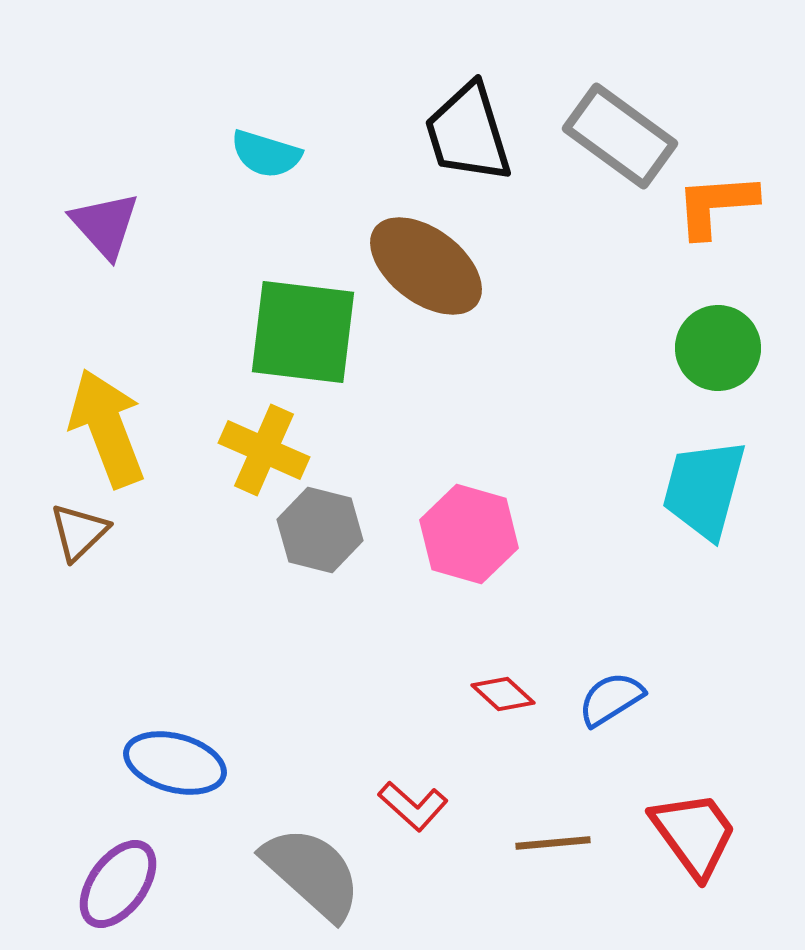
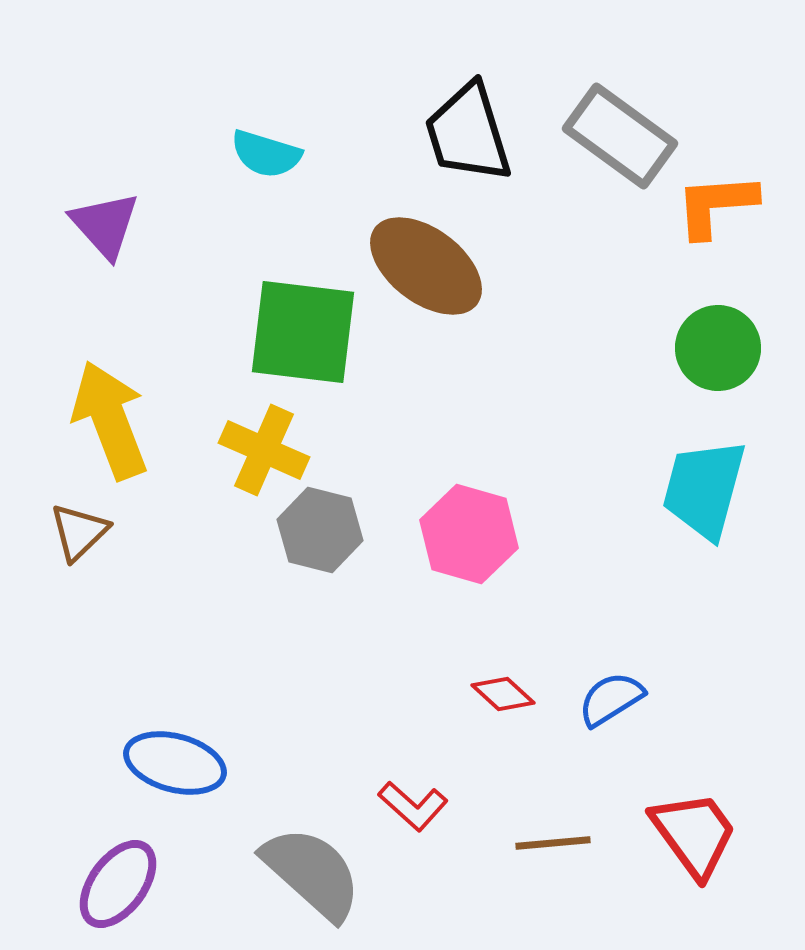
yellow arrow: moved 3 px right, 8 px up
